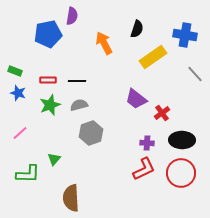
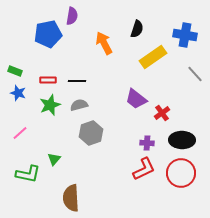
green L-shape: rotated 10 degrees clockwise
